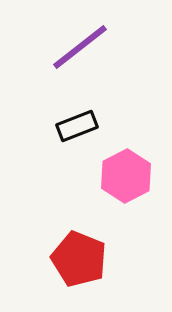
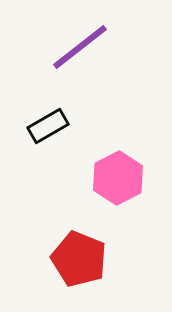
black rectangle: moved 29 px left; rotated 9 degrees counterclockwise
pink hexagon: moved 8 px left, 2 px down
